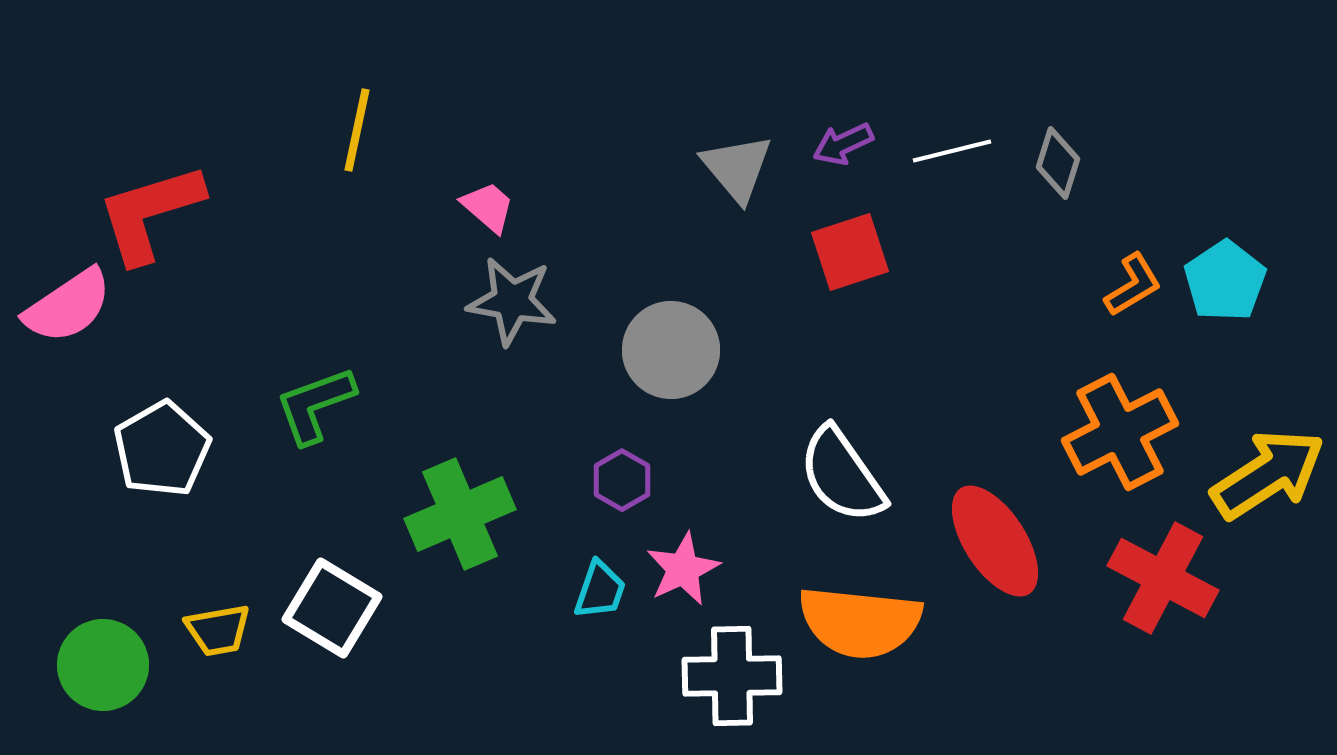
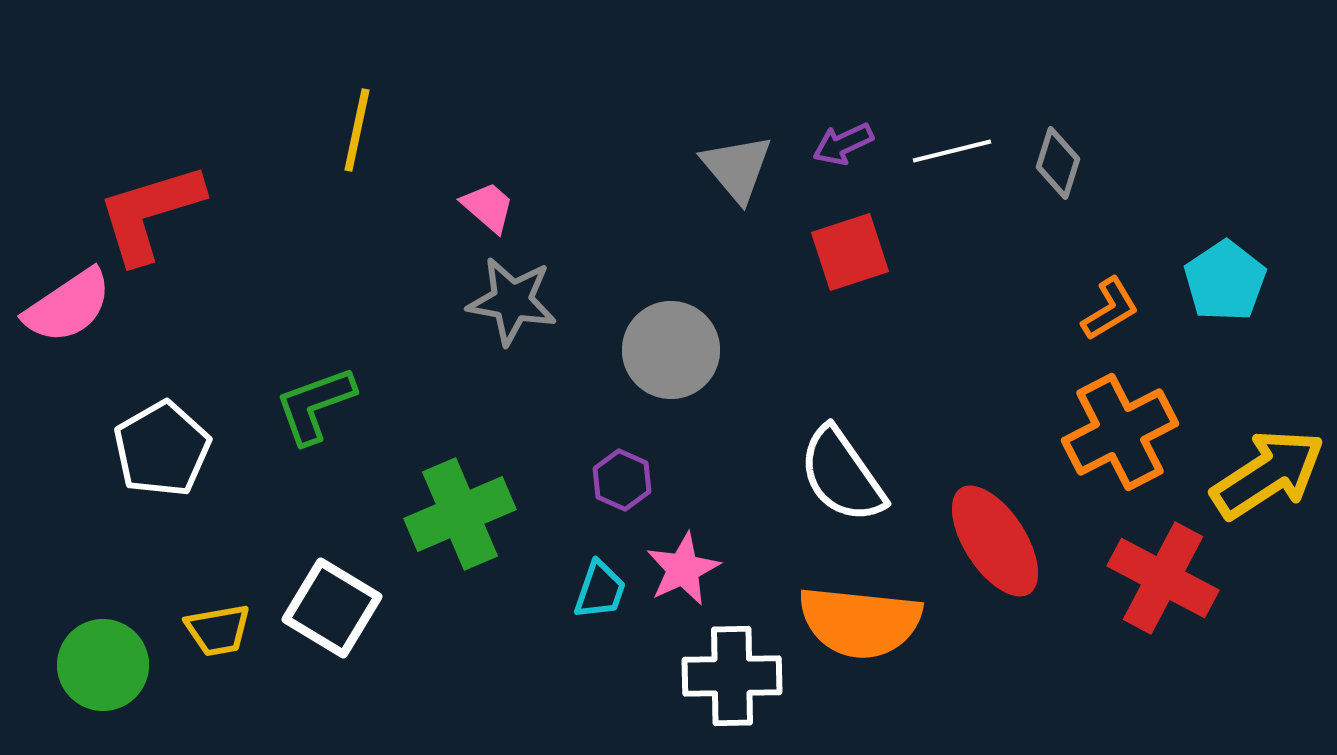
orange L-shape: moved 23 px left, 24 px down
purple hexagon: rotated 6 degrees counterclockwise
